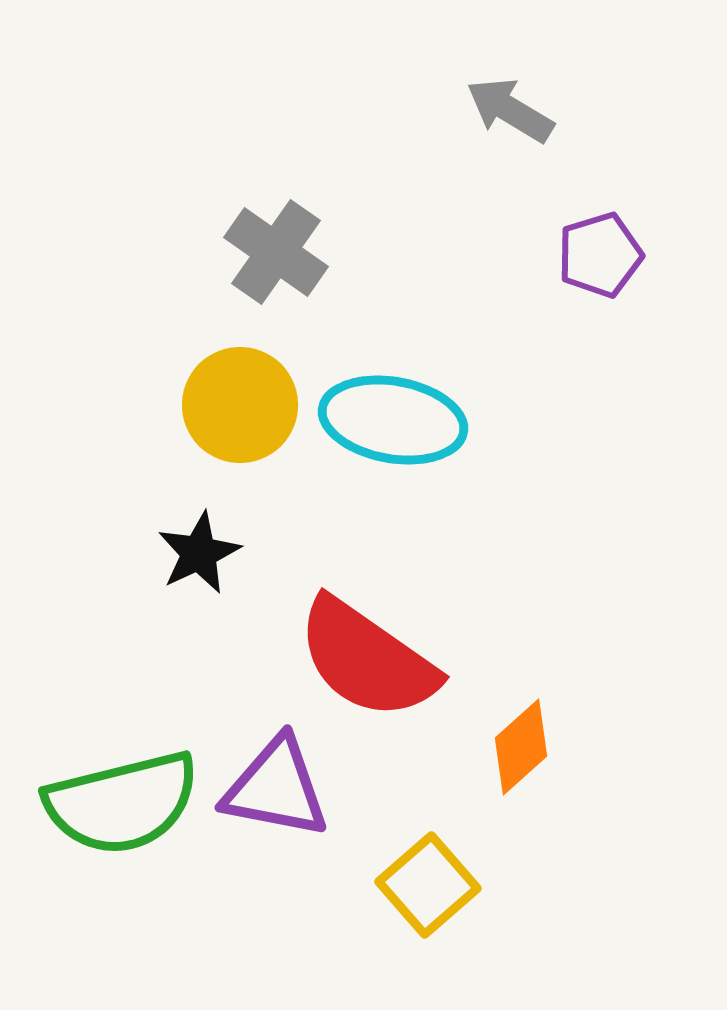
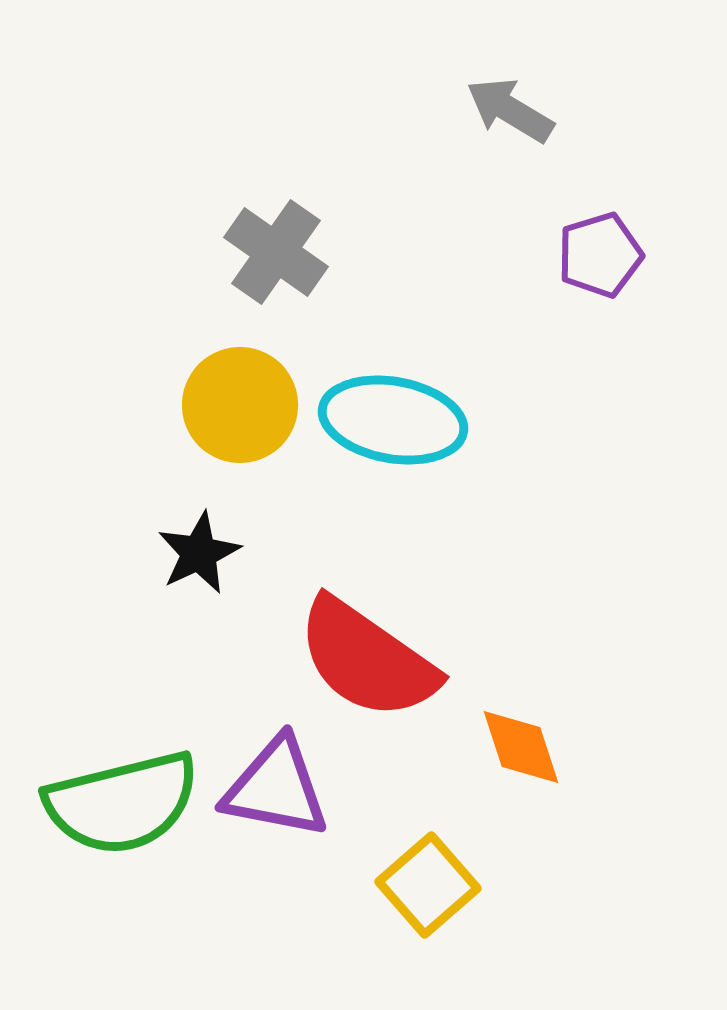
orange diamond: rotated 66 degrees counterclockwise
